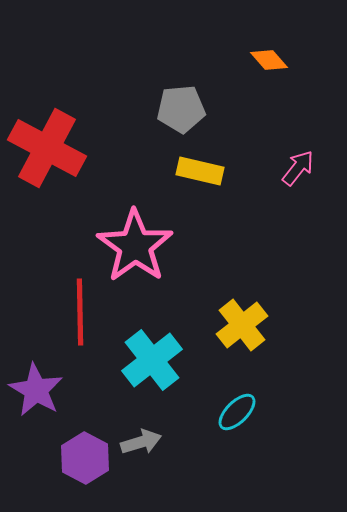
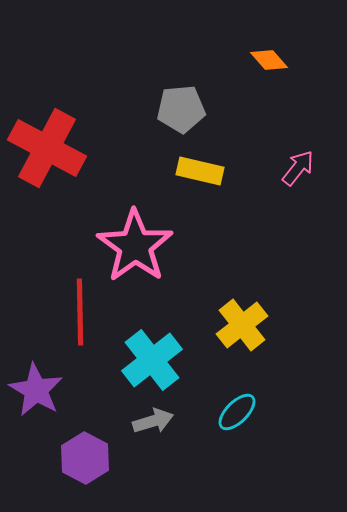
gray arrow: moved 12 px right, 21 px up
